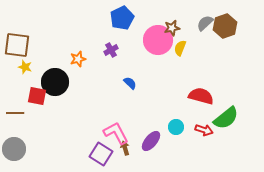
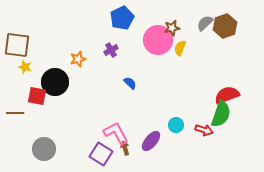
red semicircle: moved 26 px right, 1 px up; rotated 35 degrees counterclockwise
green semicircle: moved 5 px left, 4 px up; rotated 32 degrees counterclockwise
cyan circle: moved 2 px up
gray circle: moved 30 px right
